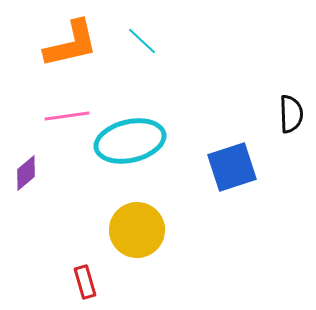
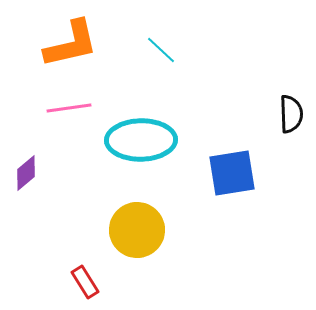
cyan line: moved 19 px right, 9 px down
pink line: moved 2 px right, 8 px up
cyan ellipse: moved 11 px right, 1 px up; rotated 12 degrees clockwise
blue square: moved 6 px down; rotated 9 degrees clockwise
red rectangle: rotated 16 degrees counterclockwise
